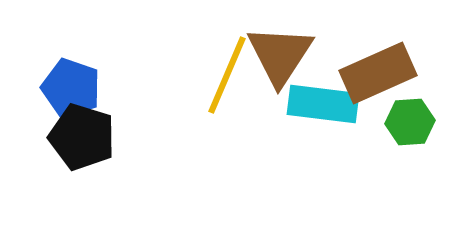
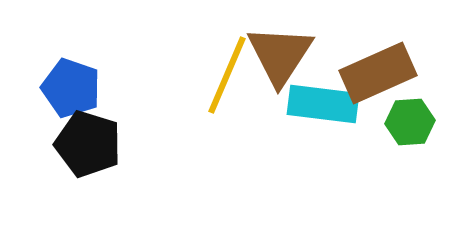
black pentagon: moved 6 px right, 7 px down
